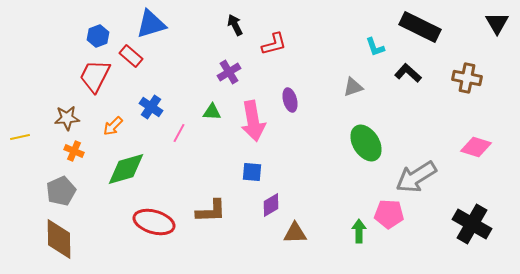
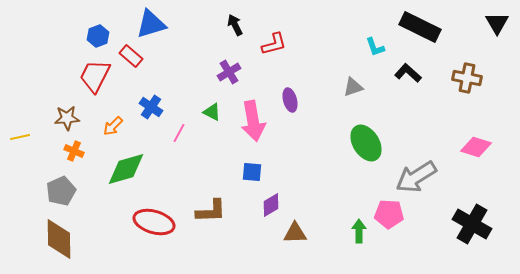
green triangle: rotated 24 degrees clockwise
